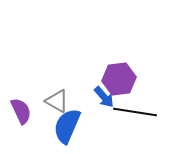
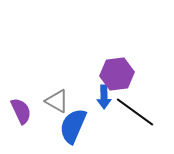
purple hexagon: moved 2 px left, 5 px up
blue arrow: rotated 40 degrees clockwise
black line: rotated 27 degrees clockwise
blue semicircle: moved 6 px right
